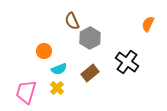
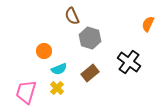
brown semicircle: moved 5 px up
gray hexagon: rotated 15 degrees counterclockwise
black cross: moved 2 px right
